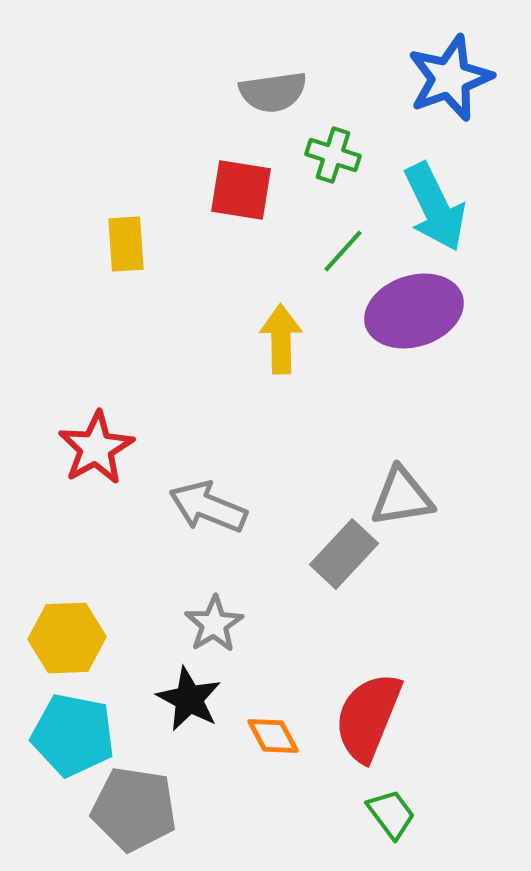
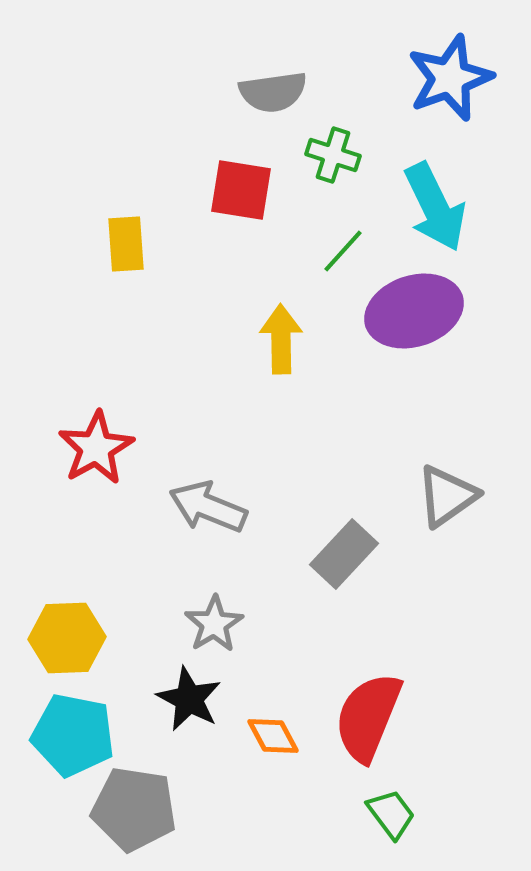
gray triangle: moved 45 px right, 1 px up; rotated 26 degrees counterclockwise
